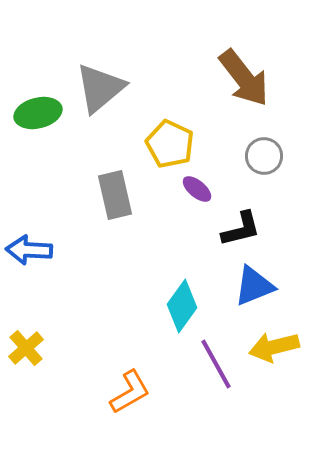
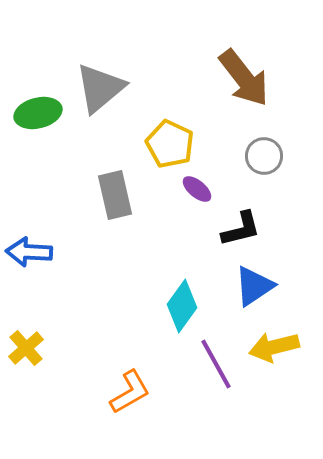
blue arrow: moved 2 px down
blue triangle: rotated 12 degrees counterclockwise
